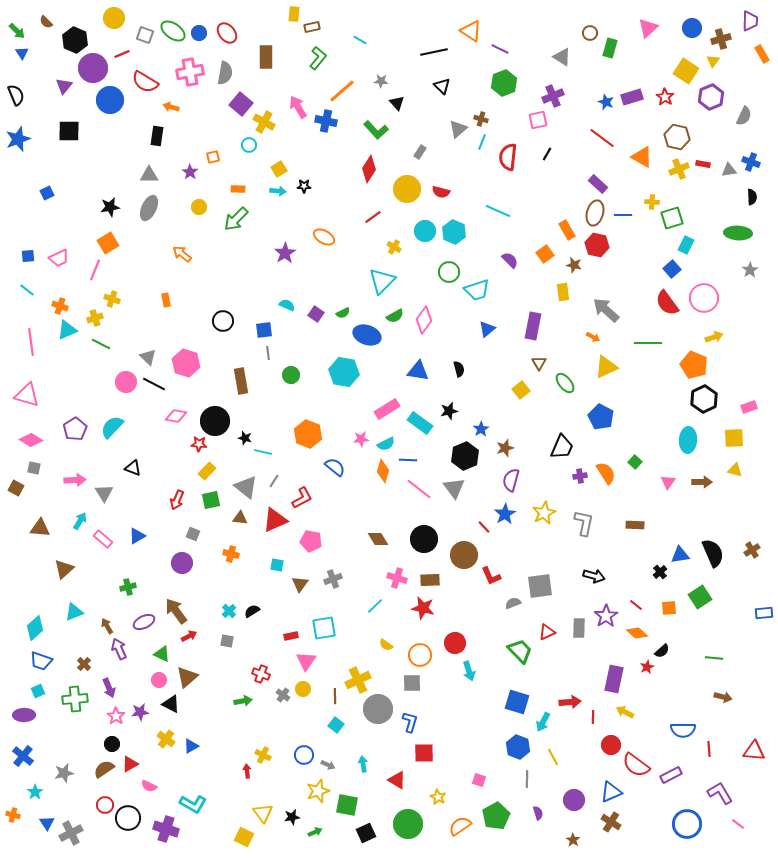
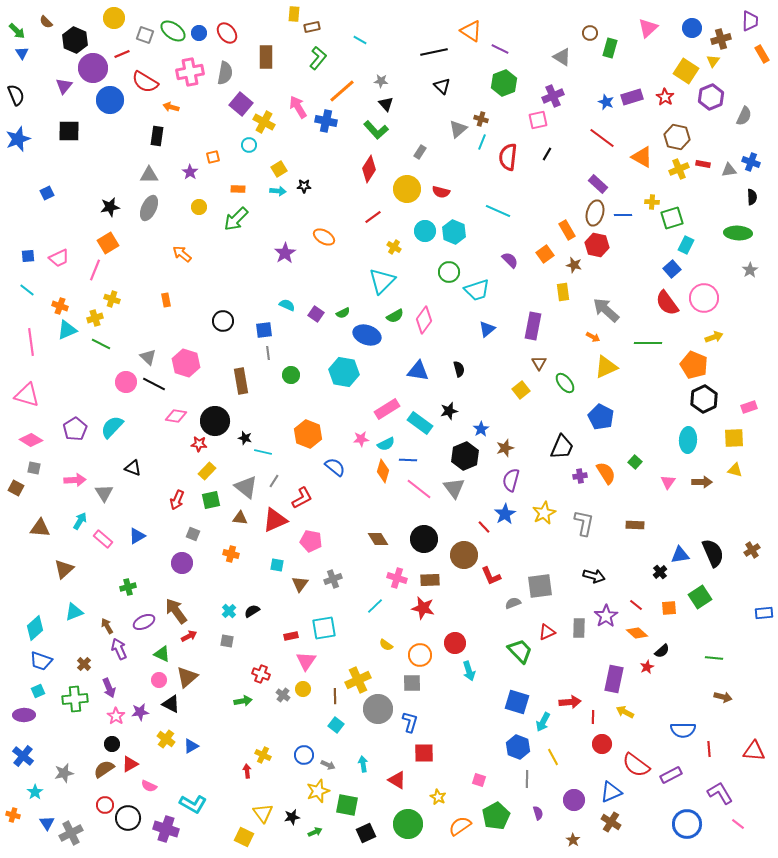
black triangle at (397, 103): moved 11 px left, 1 px down
red circle at (611, 745): moved 9 px left, 1 px up
